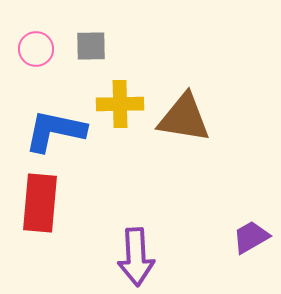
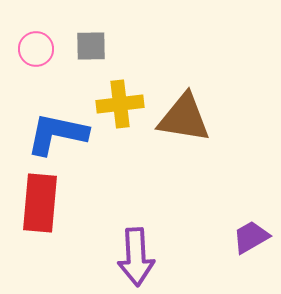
yellow cross: rotated 6 degrees counterclockwise
blue L-shape: moved 2 px right, 3 px down
